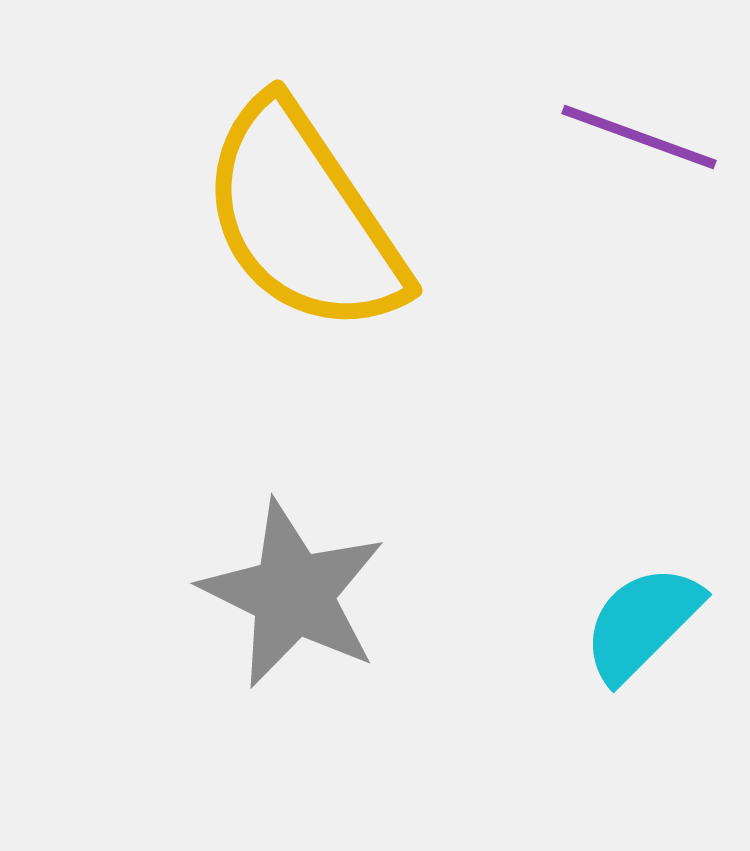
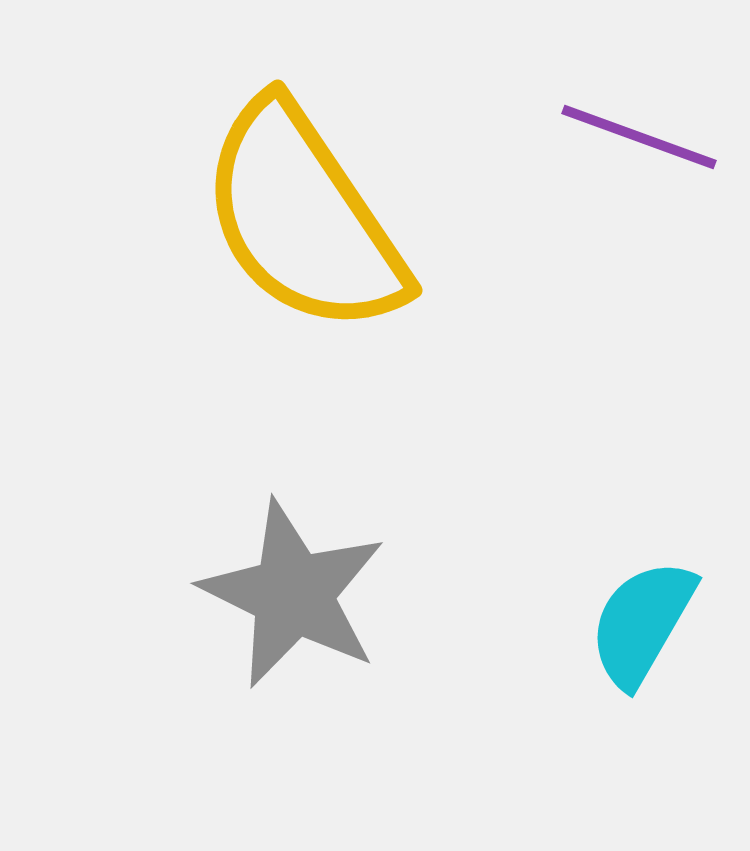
cyan semicircle: rotated 15 degrees counterclockwise
